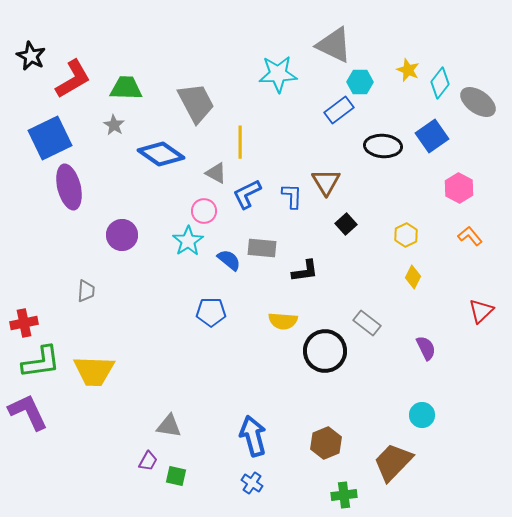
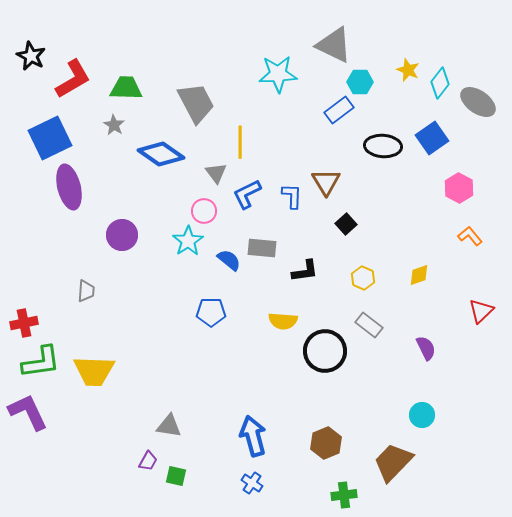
blue square at (432, 136): moved 2 px down
gray triangle at (216, 173): rotated 25 degrees clockwise
yellow hexagon at (406, 235): moved 43 px left, 43 px down; rotated 10 degrees counterclockwise
yellow diamond at (413, 277): moved 6 px right, 2 px up; rotated 45 degrees clockwise
gray rectangle at (367, 323): moved 2 px right, 2 px down
